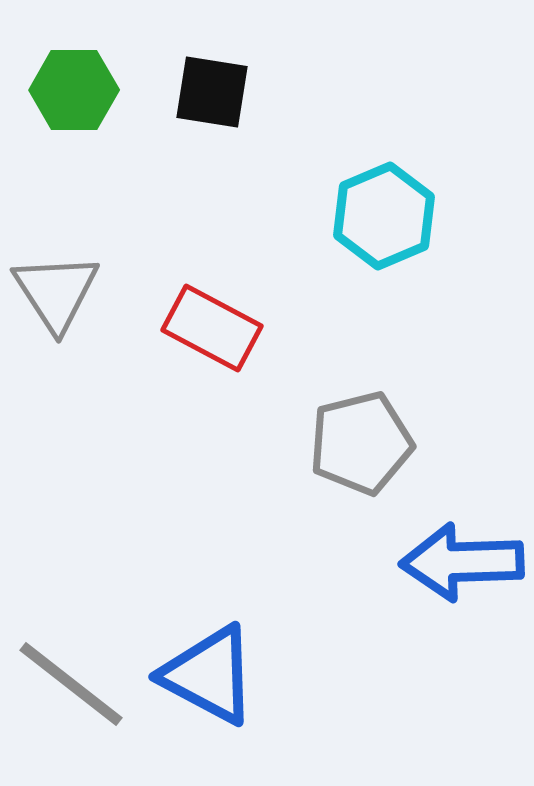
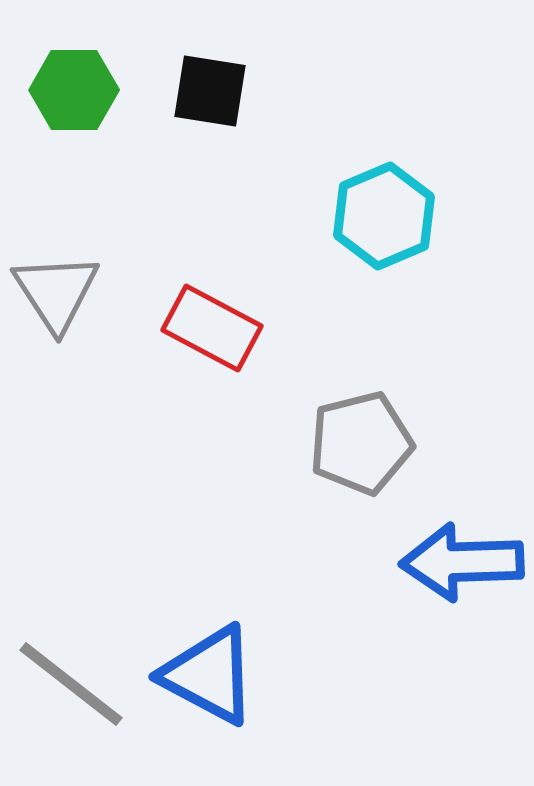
black square: moved 2 px left, 1 px up
